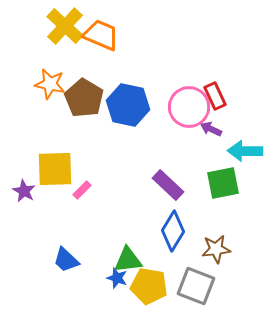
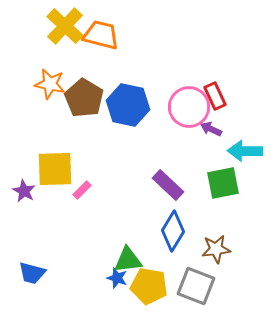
orange trapezoid: rotated 9 degrees counterclockwise
blue trapezoid: moved 34 px left, 13 px down; rotated 28 degrees counterclockwise
